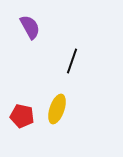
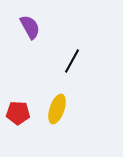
black line: rotated 10 degrees clockwise
red pentagon: moved 4 px left, 3 px up; rotated 10 degrees counterclockwise
